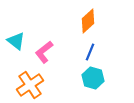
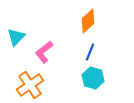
cyan triangle: moved 4 px up; rotated 36 degrees clockwise
